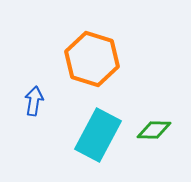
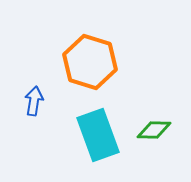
orange hexagon: moved 2 px left, 3 px down
cyan rectangle: rotated 48 degrees counterclockwise
